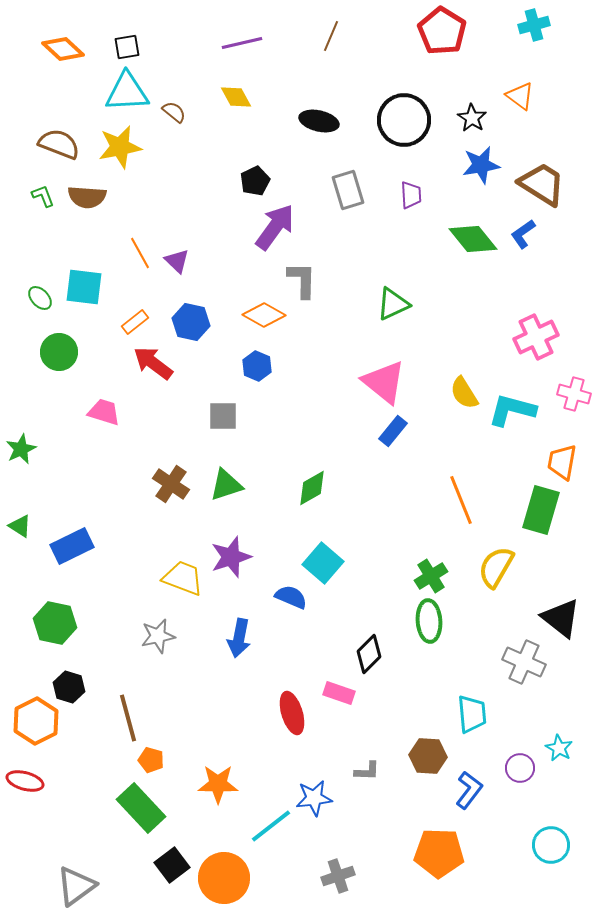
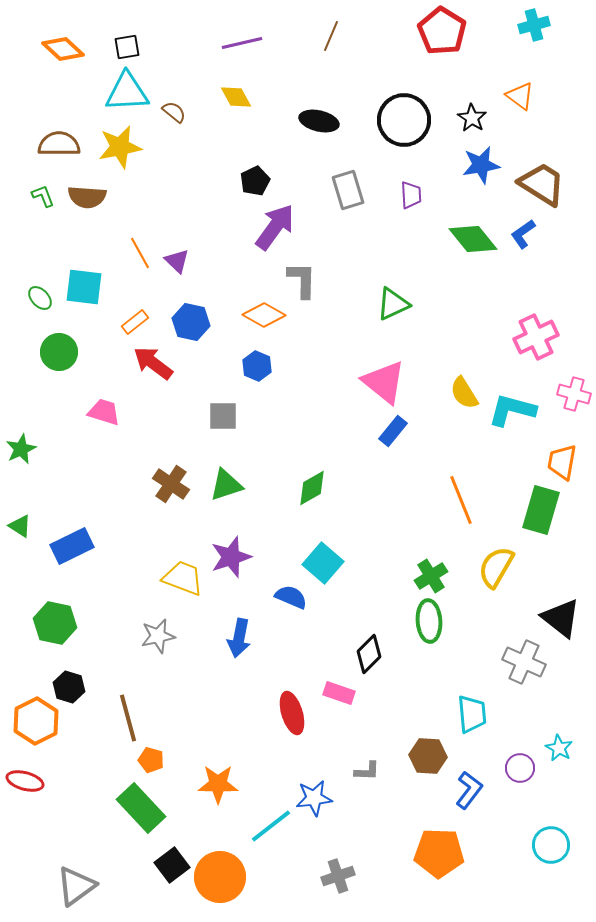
brown semicircle at (59, 144): rotated 21 degrees counterclockwise
orange circle at (224, 878): moved 4 px left, 1 px up
